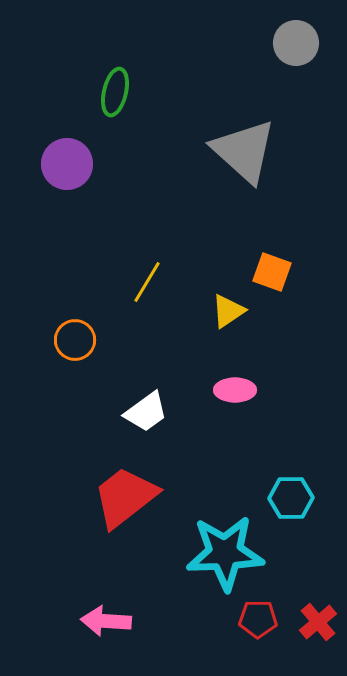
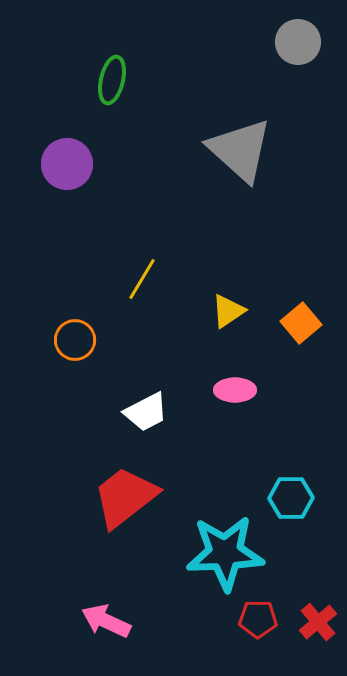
gray circle: moved 2 px right, 1 px up
green ellipse: moved 3 px left, 12 px up
gray triangle: moved 4 px left, 1 px up
orange square: moved 29 px right, 51 px down; rotated 30 degrees clockwise
yellow line: moved 5 px left, 3 px up
white trapezoid: rotated 9 degrees clockwise
pink arrow: rotated 21 degrees clockwise
